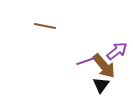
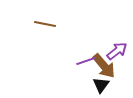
brown line: moved 2 px up
